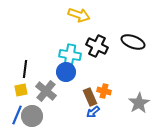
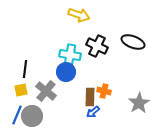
brown rectangle: rotated 24 degrees clockwise
